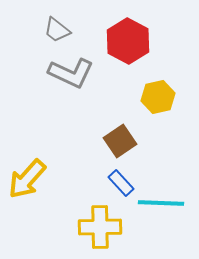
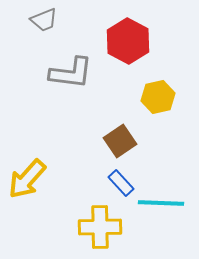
gray trapezoid: moved 13 px left, 10 px up; rotated 60 degrees counterclockwise
gray L-shape: rotated 18 degrees counterclockwise
